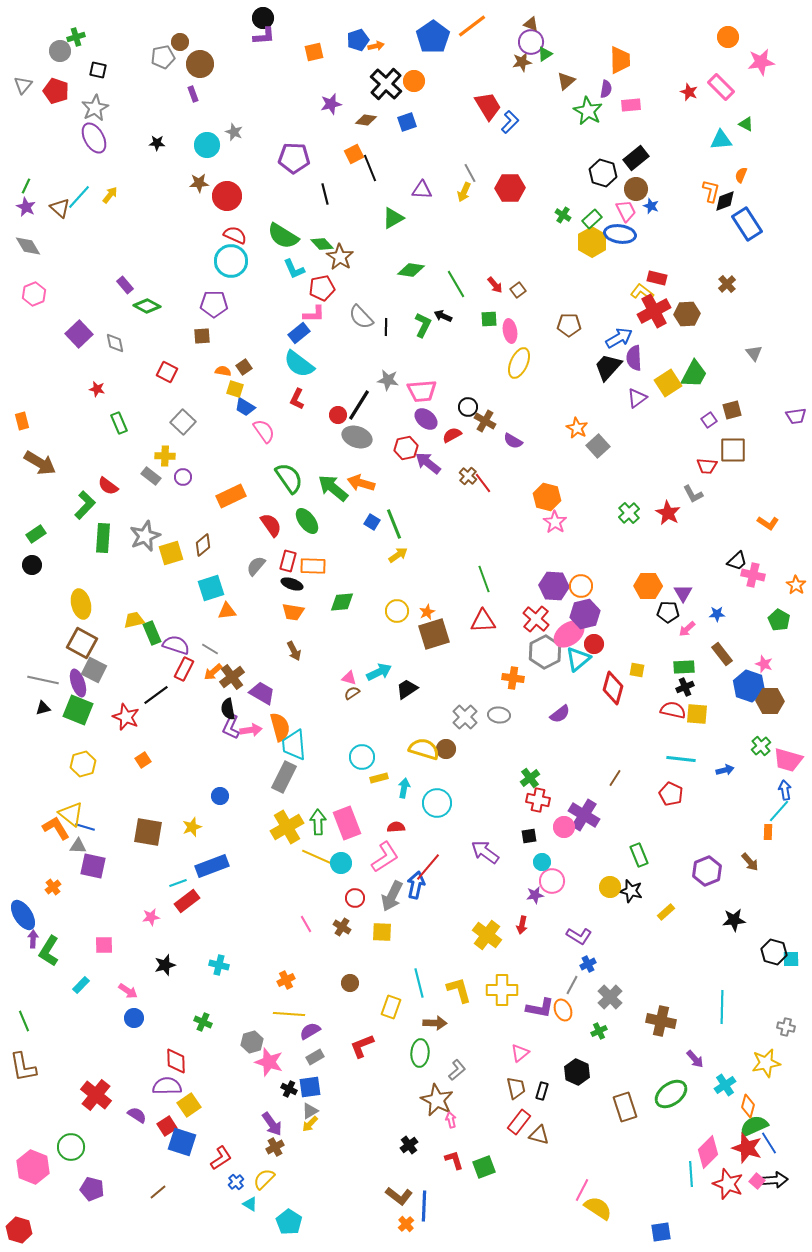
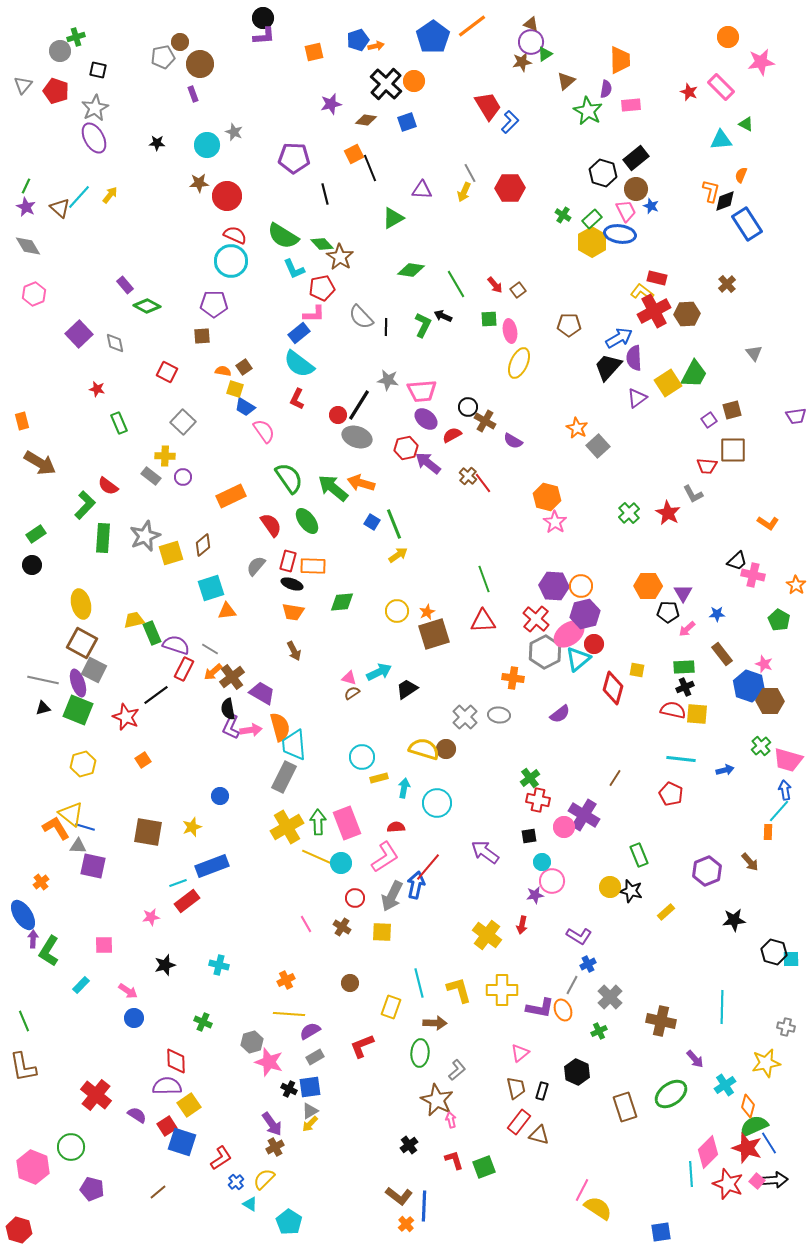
orange cross at (53, 887): moved 12 px left, 5 px up
